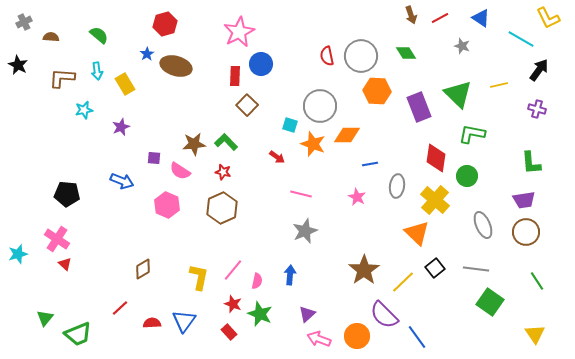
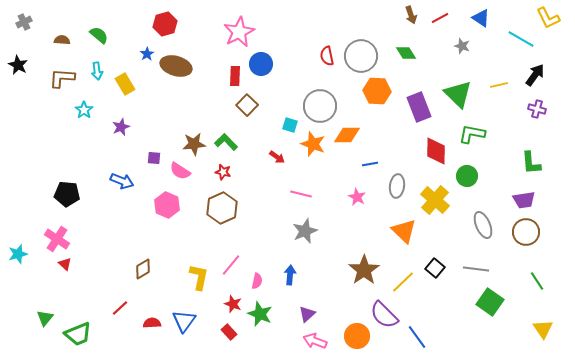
brown semicircle at (51, 37): moved 11 px right, 3 px down
black arrow at (539, 70): moved 4 px left, 5 px down
cyan star at (84, 110): rotated 24 degrees counterclockwise
red diamond at (436, 158): moved 7 px up; rotated 8 degrees counterclockwise
orange triangle at (417, 233): moved 13 px left, 2 px up
black square at (435, 268): rotated 12 degrees counterclockwise
pink line at (233, 270): moved 2 px left, 5 px up
yellow triangle at (535, 334): moved 8 px right, 5 px up
pink arrow at (319, 339): moved 4 px left, 2 px down
